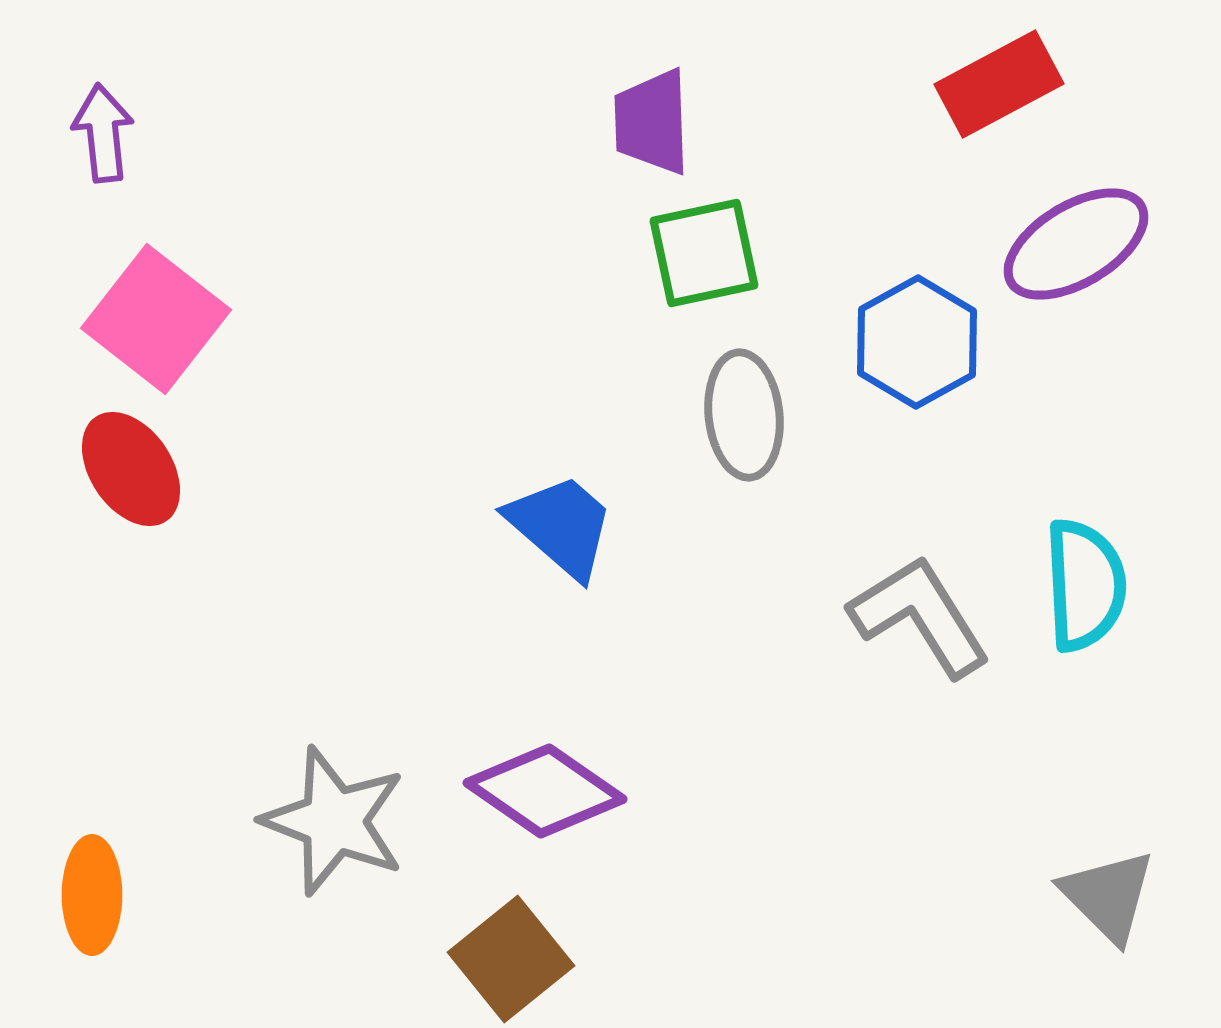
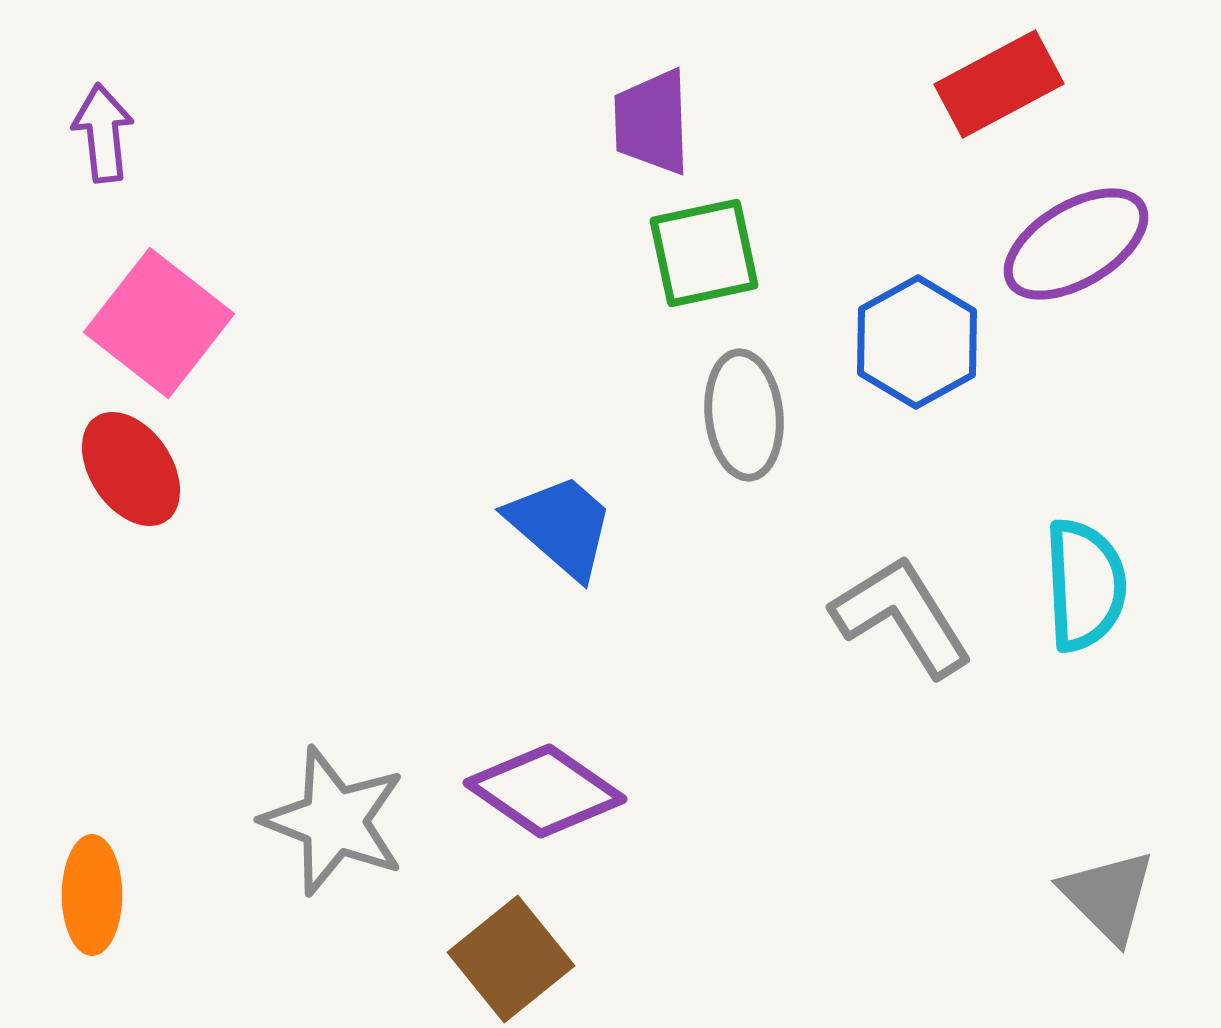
pink square: moved 3 px right, 4 px down
gray L-shape: moved 18 px left
